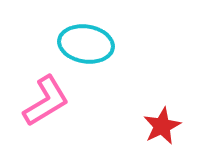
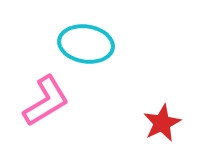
red star: moved 3 px up
